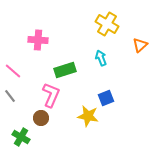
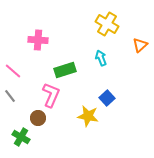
blue square: moved 1 px right; rotated 21 degrees counterclockwise
brown circle: moved 3 px left
